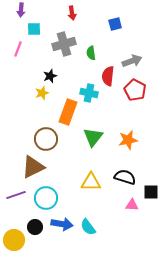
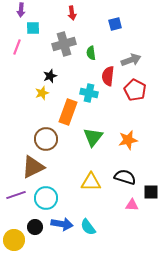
cyan square: moved 1 px left, 1 px up
pink line: moved 1 px left, 2 px up
gray arrow: moved 1 px left, 1 px up
